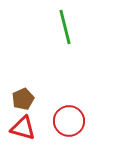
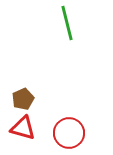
green line: moved 2 px right, 4 px up
red circle: moved 12 px down
